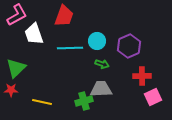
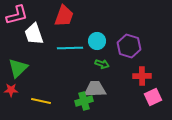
pink L-shape: rotated 15 degrees clockwise
purple hexagon: rotated 20 degrees counterclockwise
green triangle: moved 2 px right
gray trapezoid: moved 6 px left
yellow line: moved 1 px left, 1 px up
